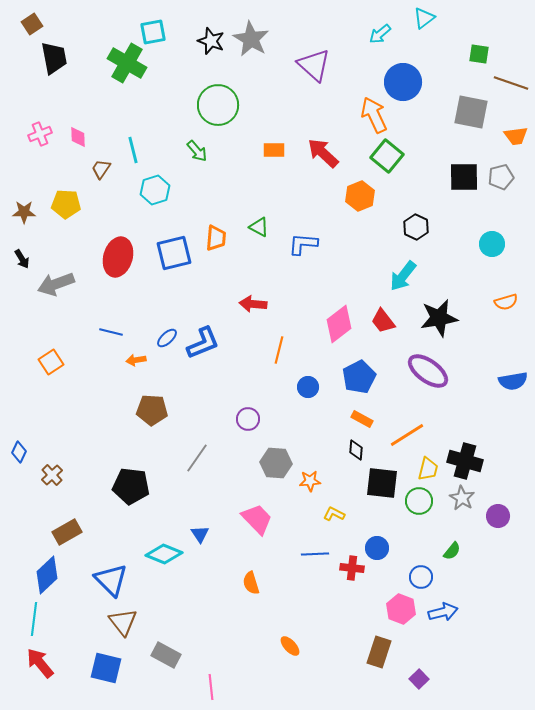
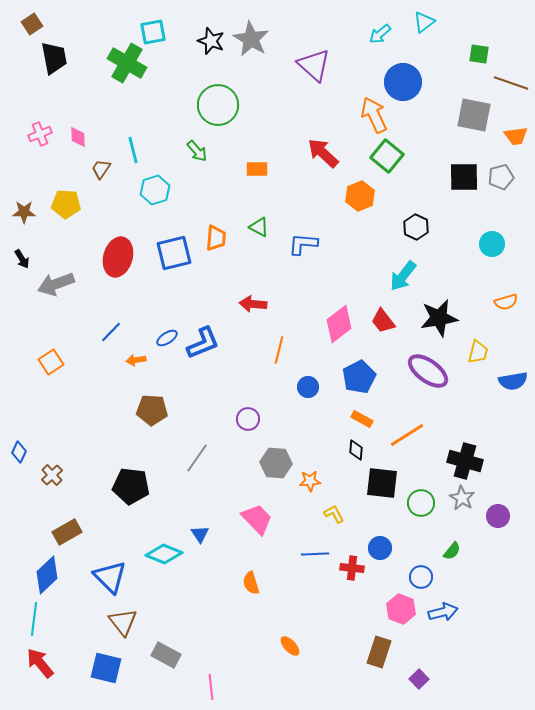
cyan triangle at (424, 18): moved 4 px down
gray square at (471, 112): moved 3 px right, 3 px down
orange rectangle at (274, 150): moved 17 px left, 19 px down
blue line at (111, 332): rotated 60 degrees counterclockwise
blue ellipse at (167, 338): rotated 10 degrees clockwise
yellow trapezoid at (428, 469): moved 50 px right, 117 px up
green circle at (419, 501): moved 2 px right, 2 px down
yellow L-shape at (334, 514): rotated 35 degrees clockwise
blue circle at (377, 548): moved 3 px right
blue triangle at (111, 580): moved 1 px left, 3 px up
